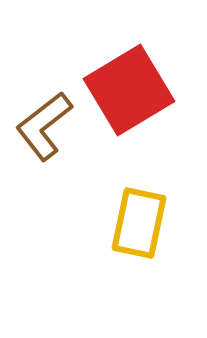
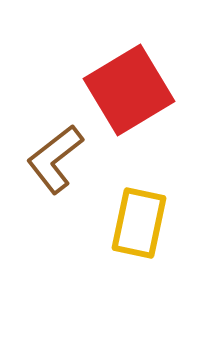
brown L-shape: moved 11 px right, 33 px down
